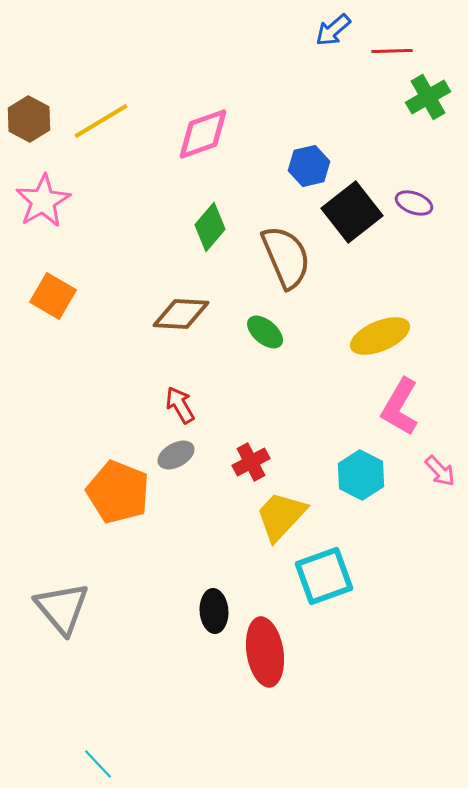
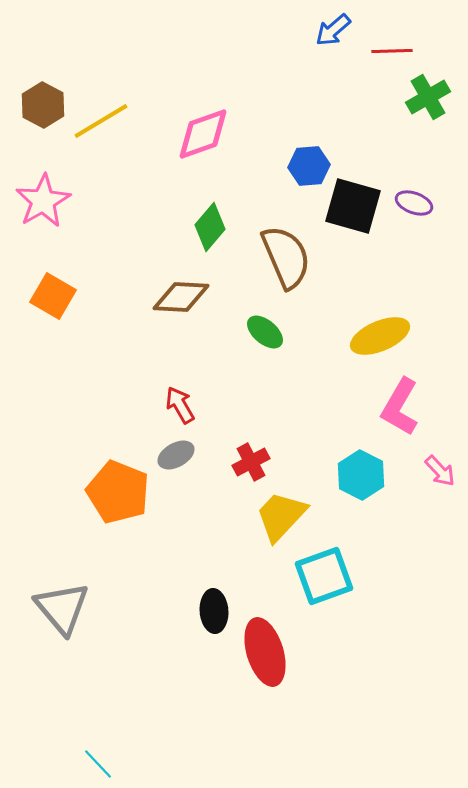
brown hexagon: moved 14 px right, 14 px up
blue hexagon: rotated 9 degrees clockwise
black square: moved 1 px right, 6 px up; rotated 36 degrees counterclockwise
brown diamond: moved 17 px up
red ellipse: rotated 8 degrees counterclockwise
